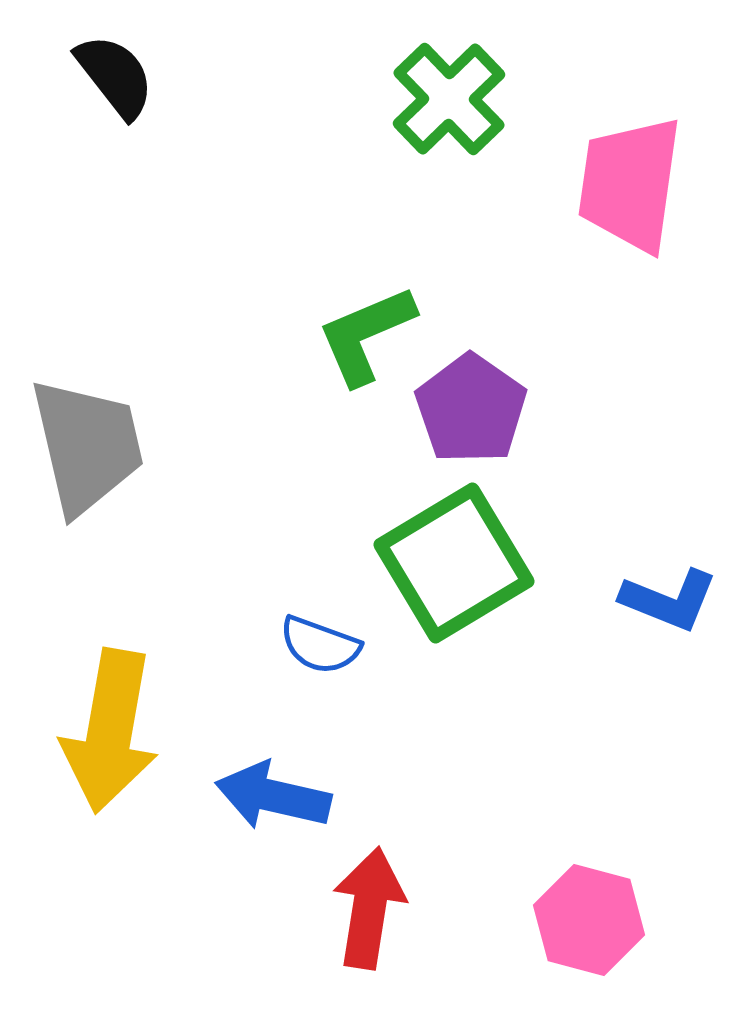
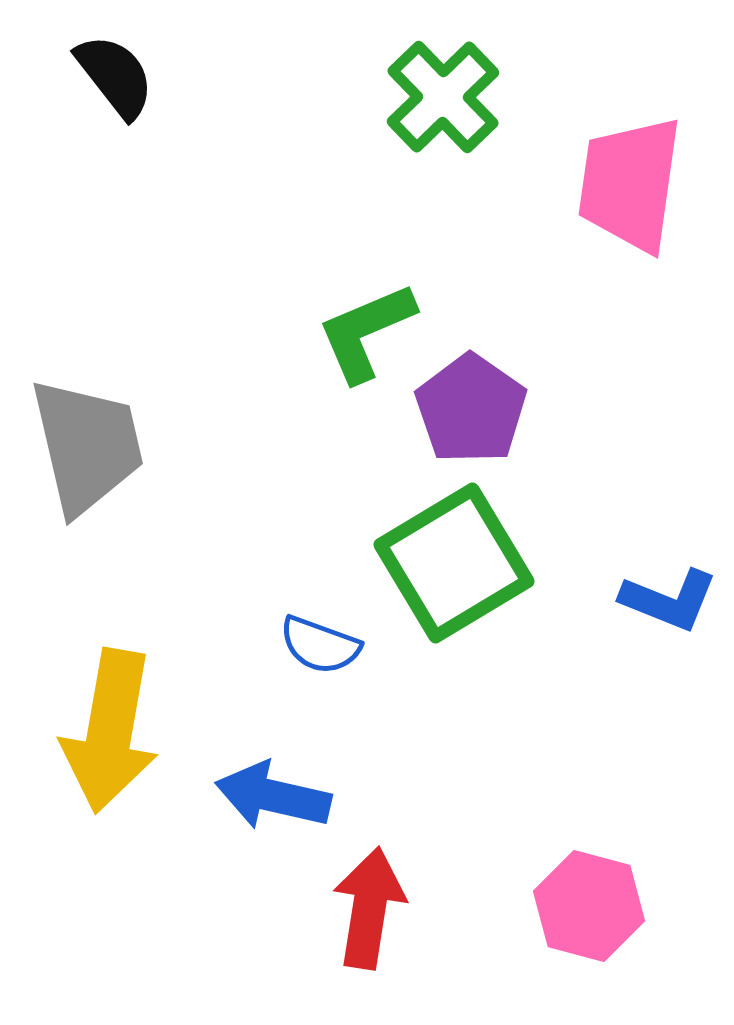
green cross: moved 6 px left, 2 px up
green L-shape: moved 3 px up
pink hexagon: moved 14 px up
